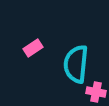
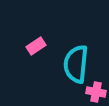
pink rectangle: moved 3 px right, 2 px up
